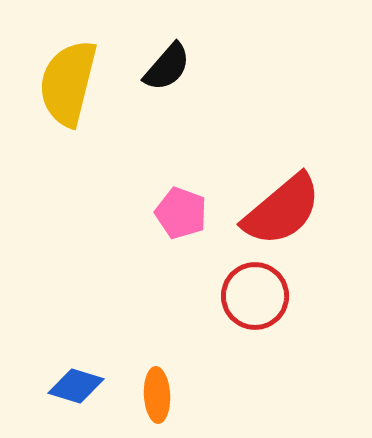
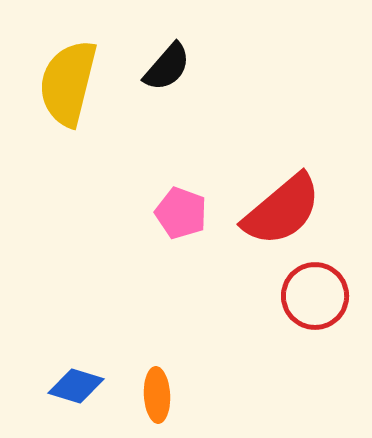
red circle: moved 60 px right
